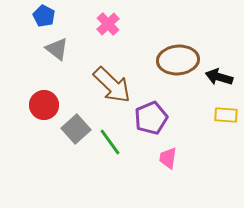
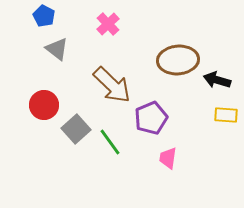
black arrow: moved 2 px left, 3 px down
